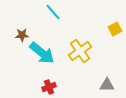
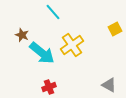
brown star: rotated 24 degrees clockwise
yellow cross: moved 8 px left, 6 px up
gray triangle: moved 2 px right; rotated 28 degrees clockwise
